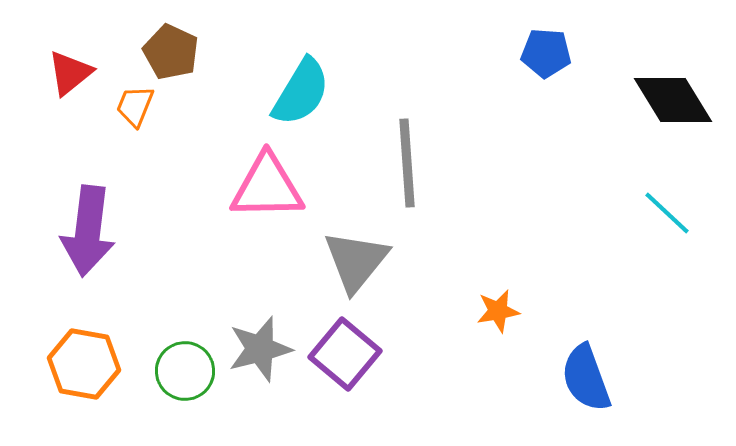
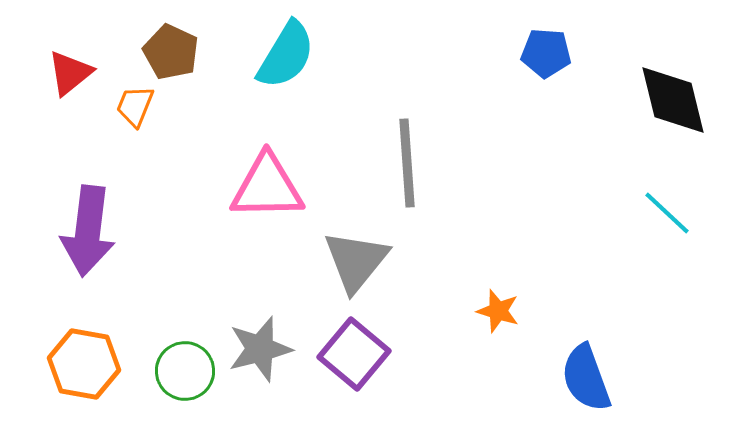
cyan semicircle: moved 15 px left, 37 px up
black diamond: rotated 18 degrees clockwise
orange star: rotated 27 degrees clockwise
purple square: moved 9 px right
